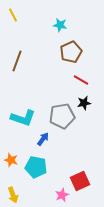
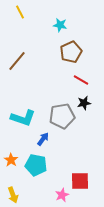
yellow line: moved 7 px right, 3 px up
brown line: rotated 20 degrees clockwise
orange star: rotated 16 degrees clockwise
cyan pentagon: moved 2 px up
red square: rotated 24 degrees clockwise
